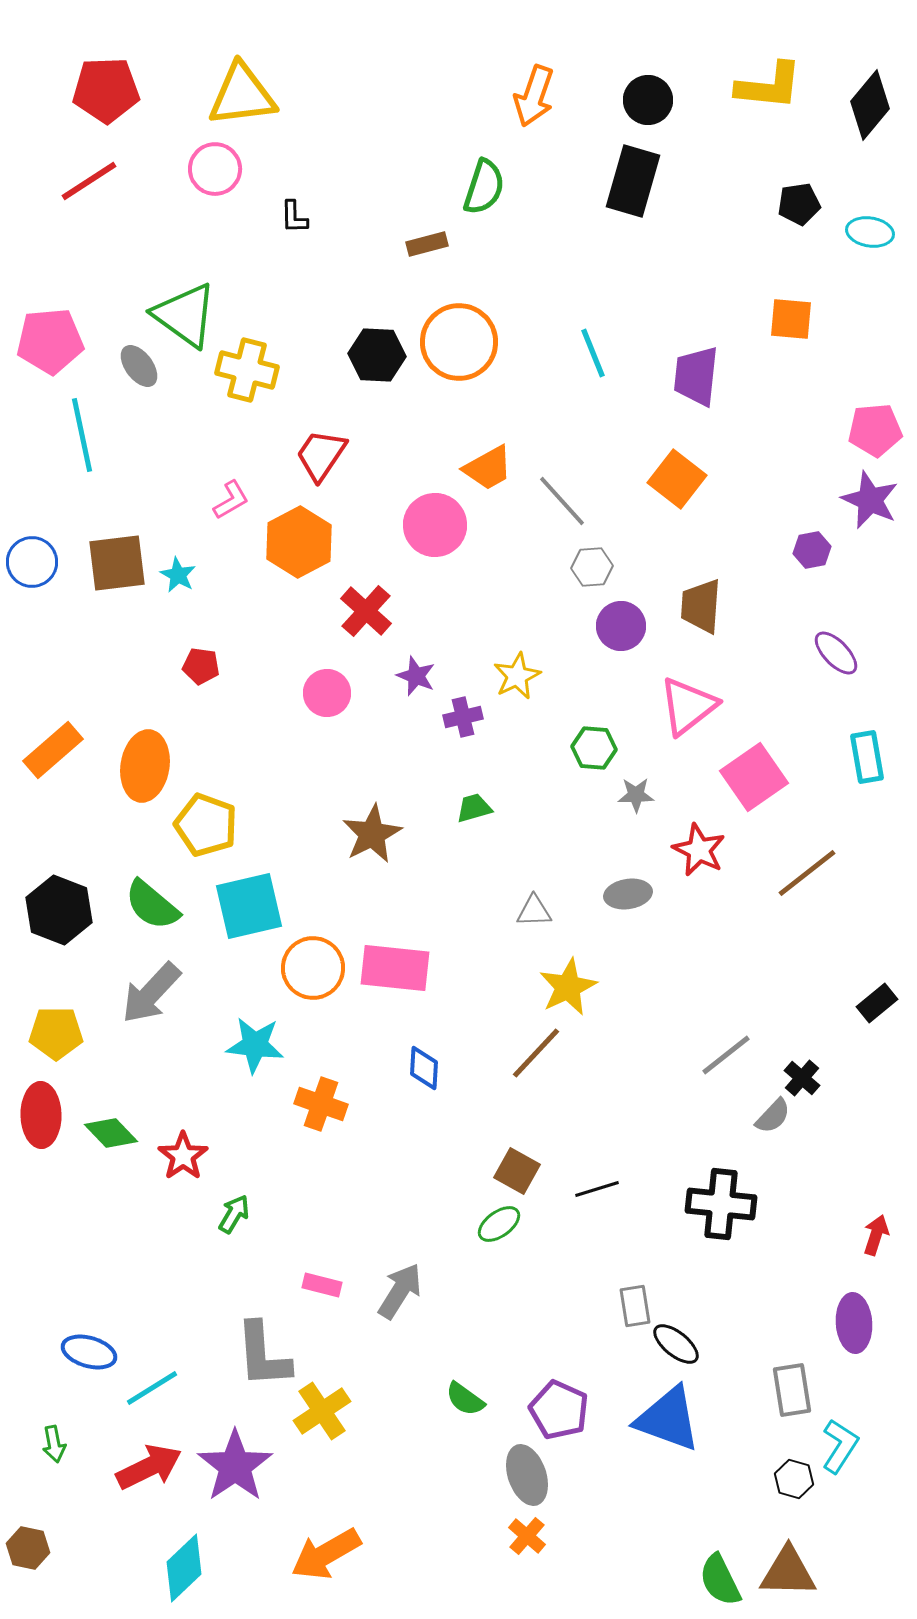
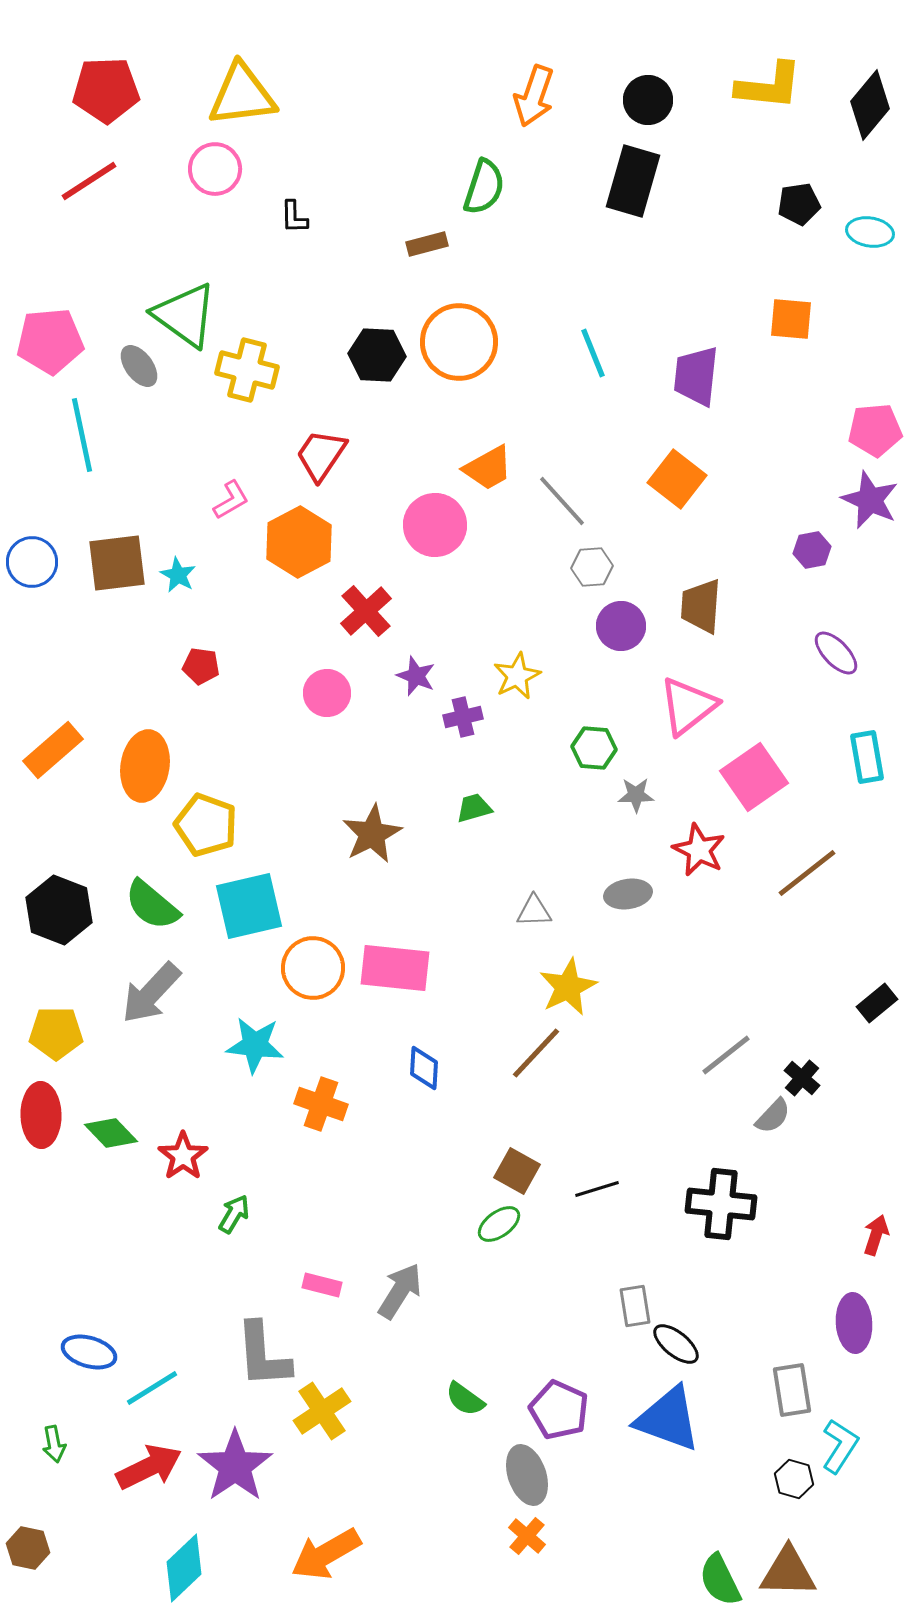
red cross at (366, 611): rotated 6 degrees clockwise
